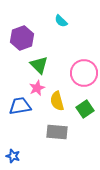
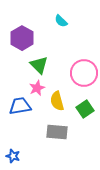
purple hexagon: rotated 10 degrees counterclockwise
